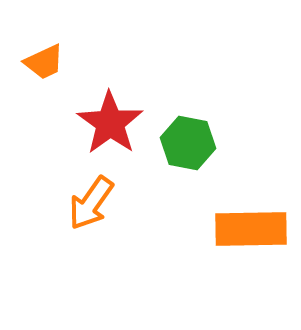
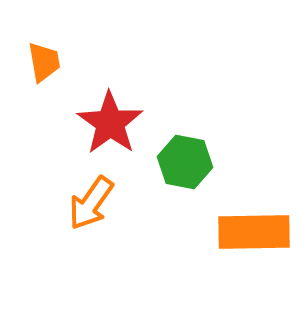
orange trapezoid: rotated 75 degrees counterclockwise
green hexagon: moved 3 px left, 19 px down
orange rectangle: moved 3 px right, 3 px down
